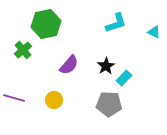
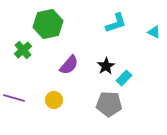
green hexagon: moved 2 px right
